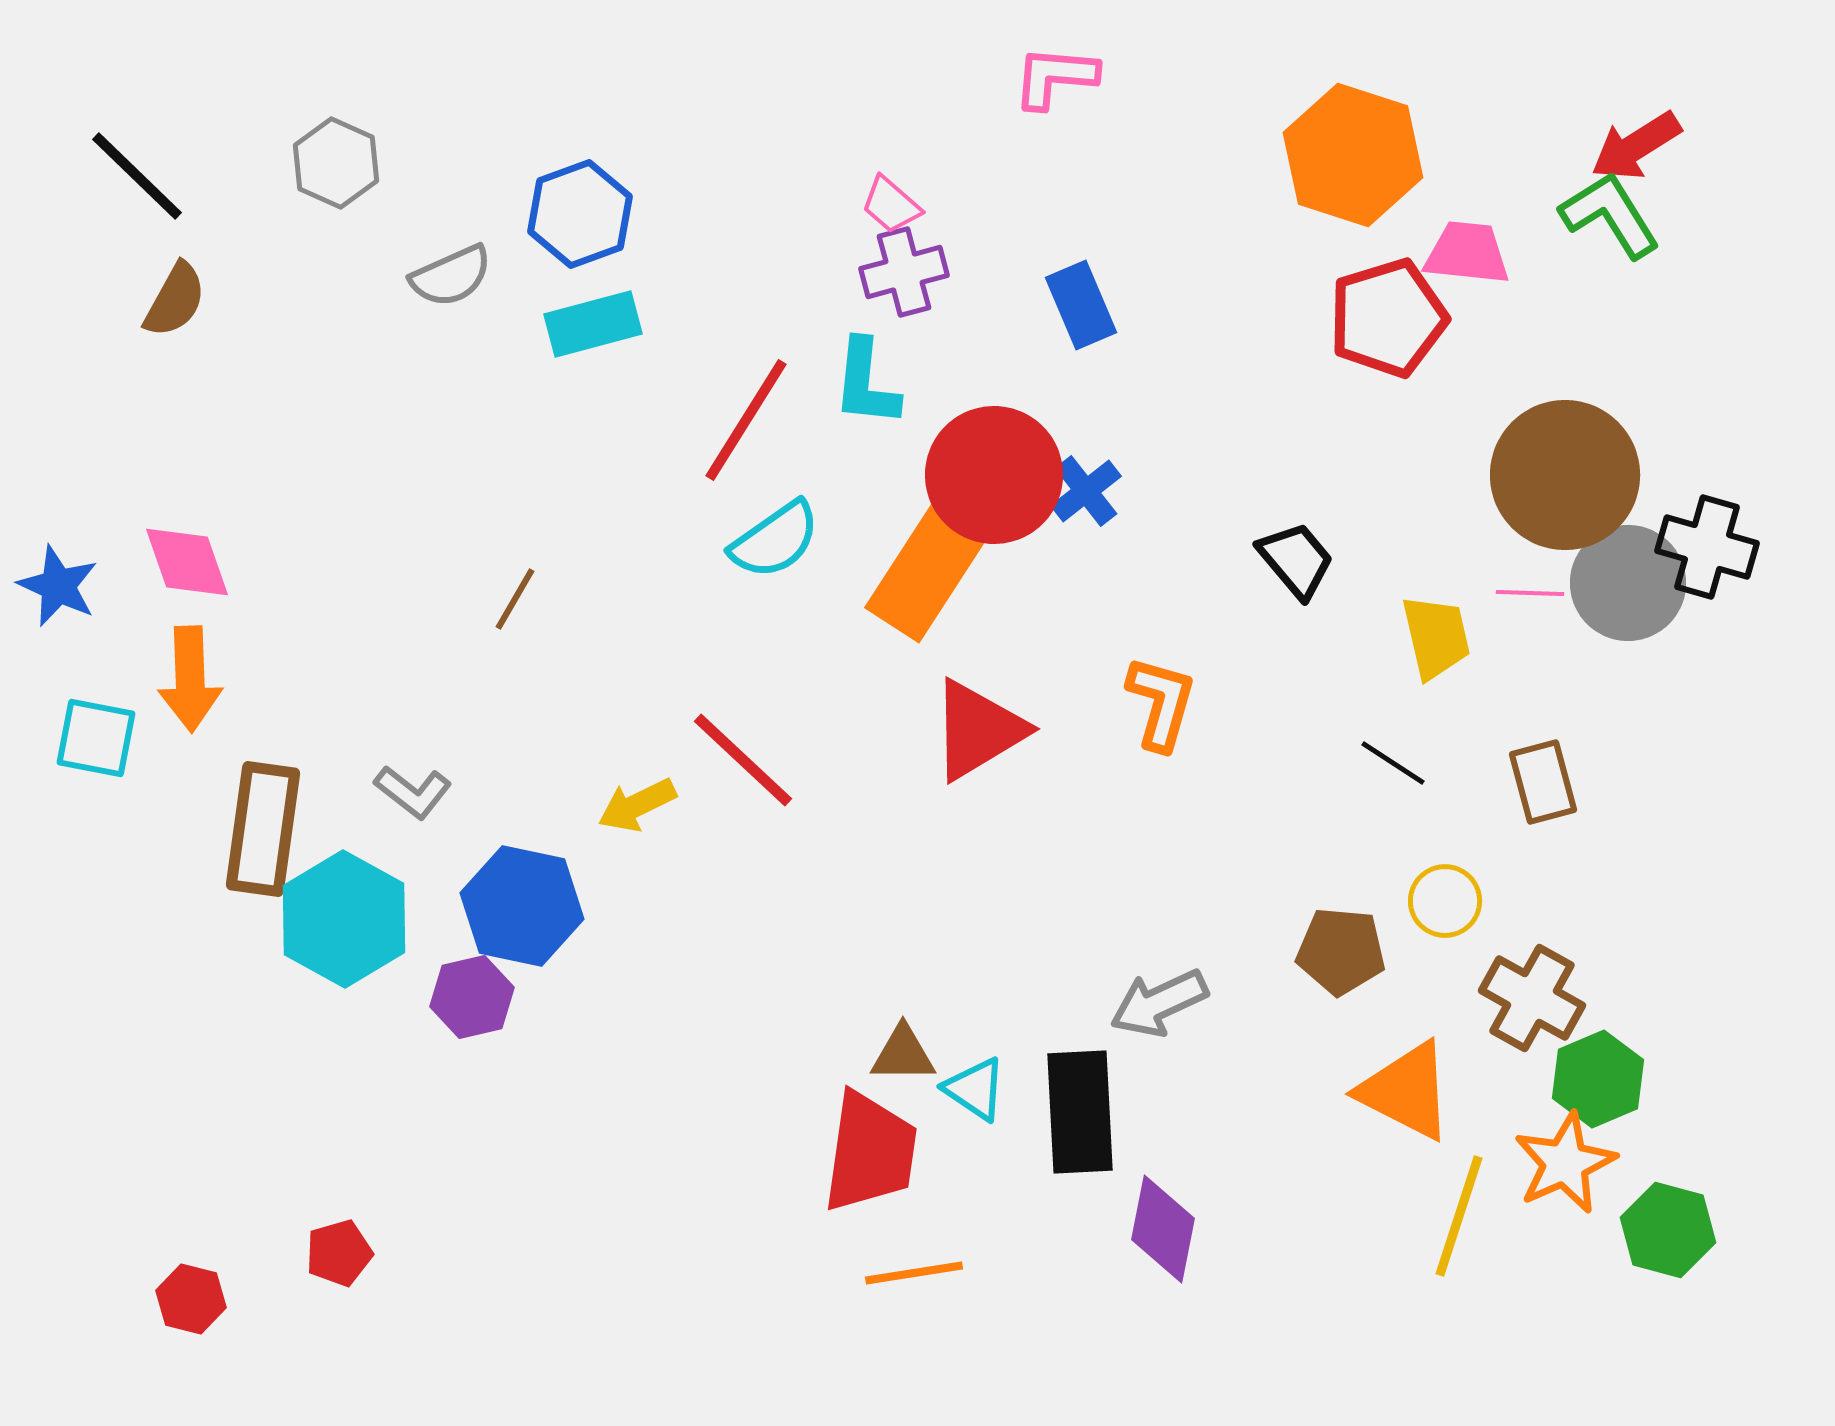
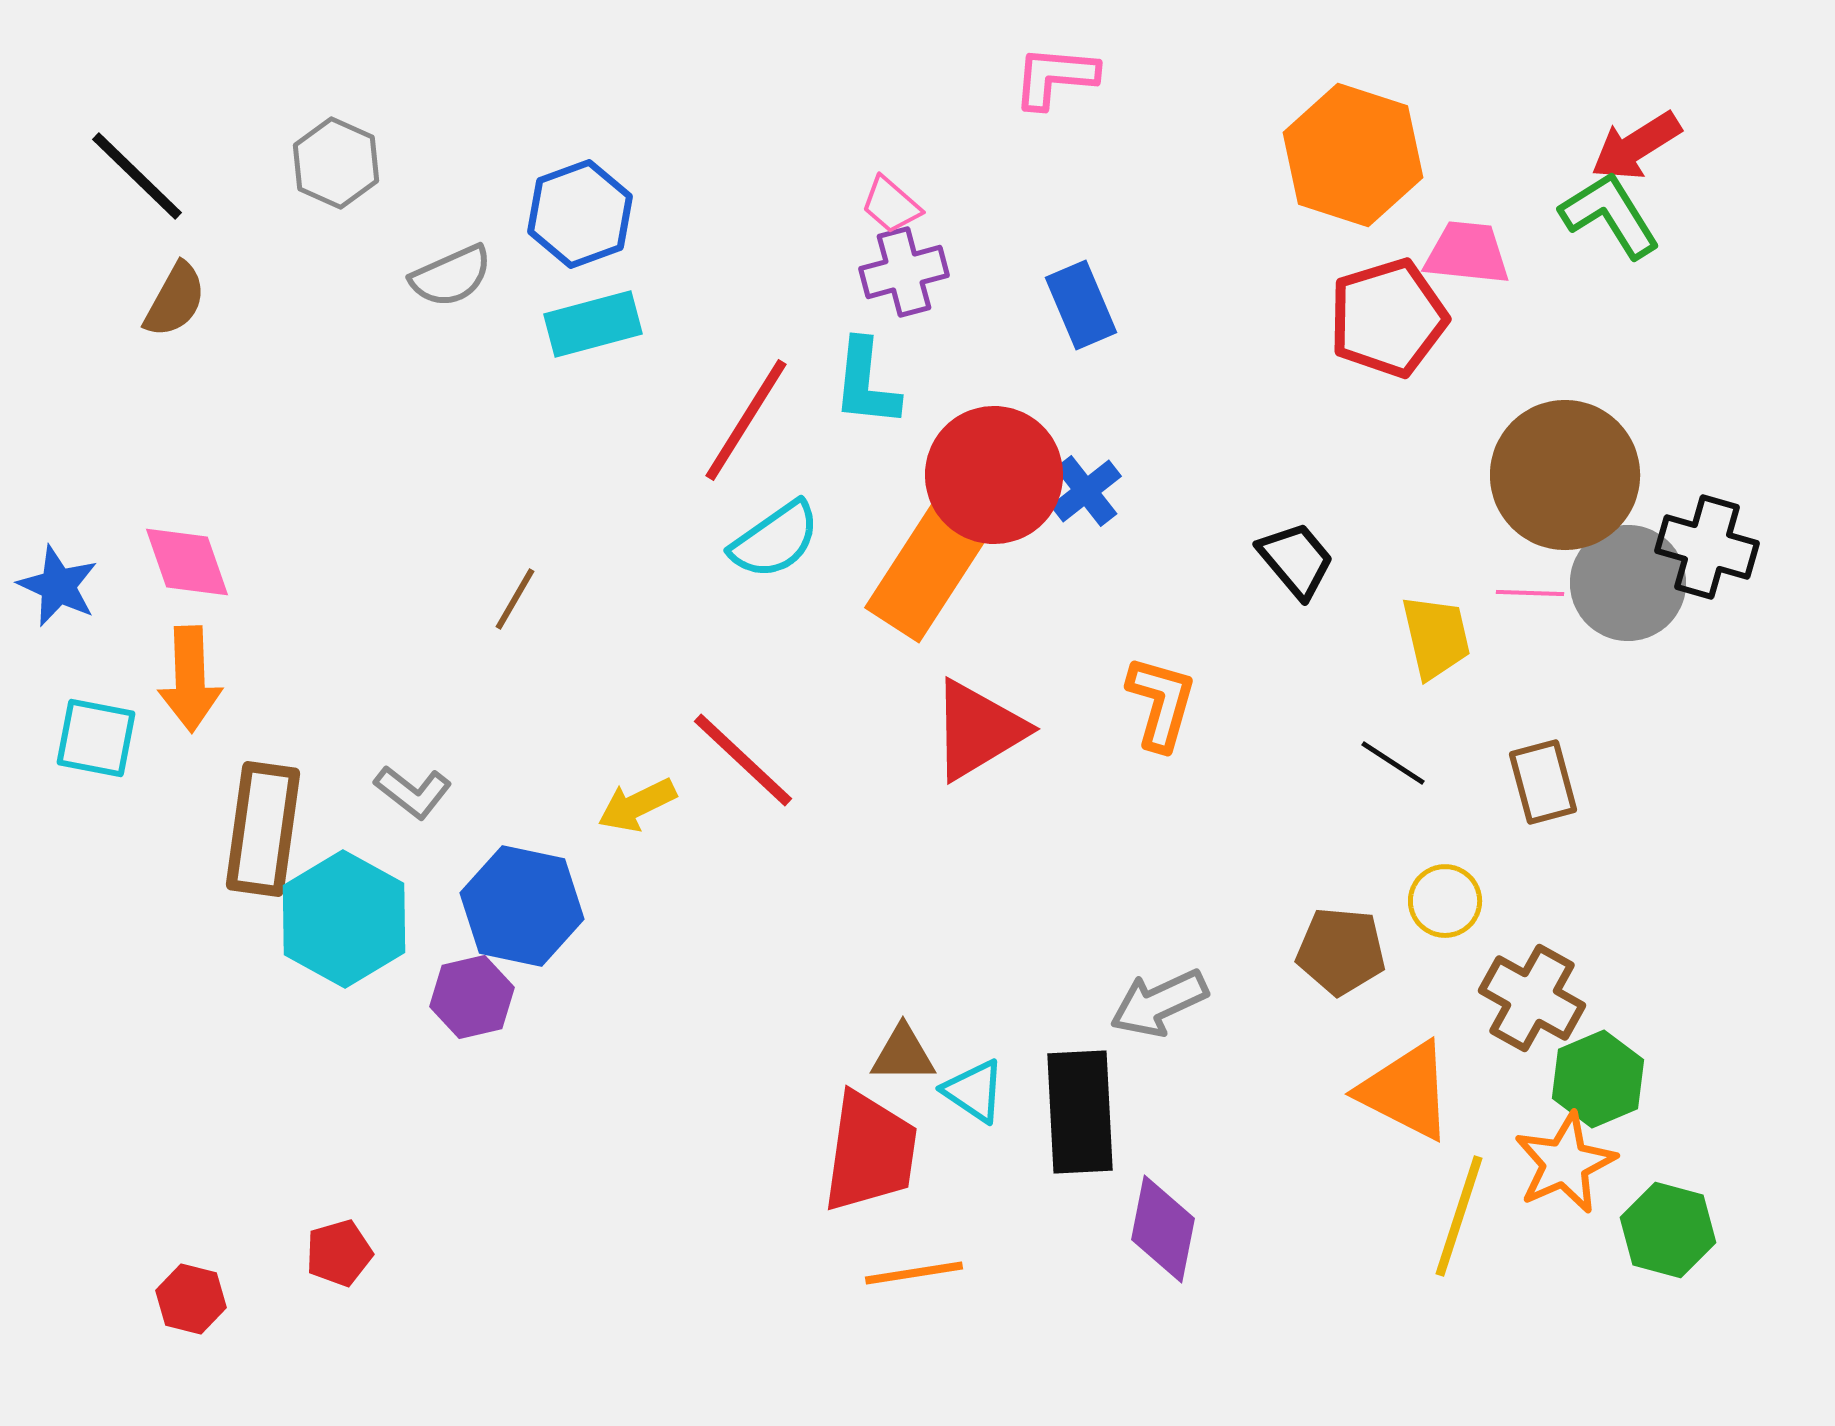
cyan triangle at (975, 1089): moved 1 px left, 2 px down
